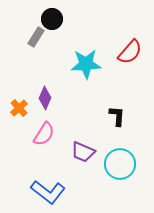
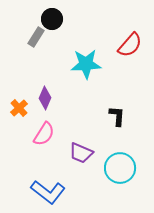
red semicircle: moved 7 px up
purple trapezoid: moved 2 px left, 1 px down
cyan circle: moved 4 px down
